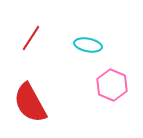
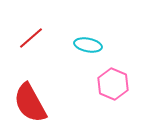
red line: rotated 16 degrees clockwise
pink hexagon: moved 1 px right, 1 px up
